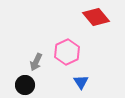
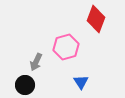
red diamond: moved 2 px down; rotated 60 degrees clockwise
pink hexagon: moved 1 px left, 5 px up; rotated 10 degrees clockwise
